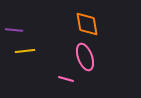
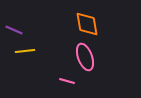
purple line: rotated 18 degrees clockwise
pink line: moved 1 px right, 2 px down
